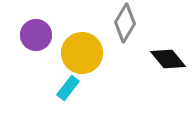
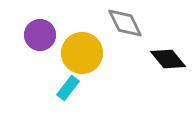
gray diamond: rotated 57 degrees counterclockwise
purple circle: moved 4 px right
